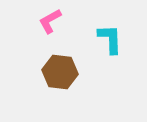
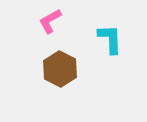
brown hexagon: moved 3 px up; rotated 20 degrees clockwise
